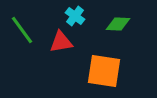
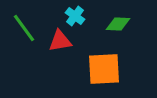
green line: moved 2 px right, 2 px up
red triangle: moved 1 px left, 1 px up
orange square: moved 2 px up; rotated 12 degrees counterclockwise
